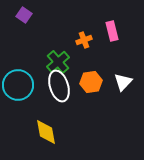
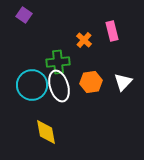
orange cross: rotated 28 degrees counterclockwise
green cross: rotated 35 degrees clockwise
cyan circle: moved 14 px right
